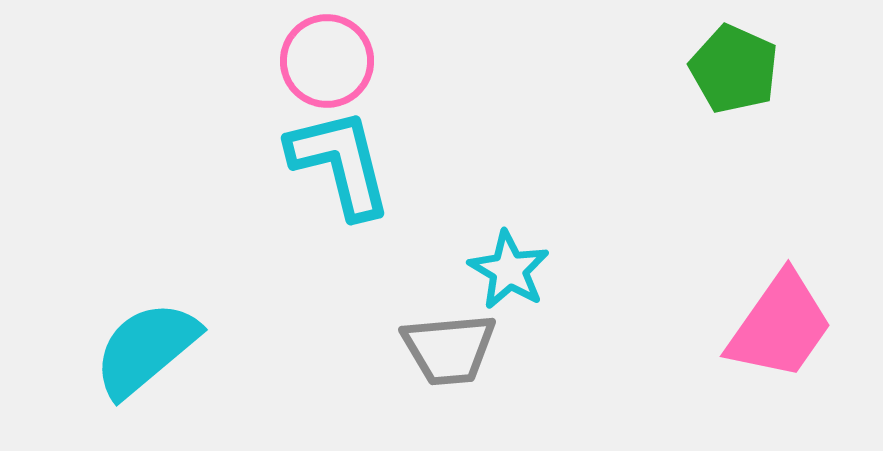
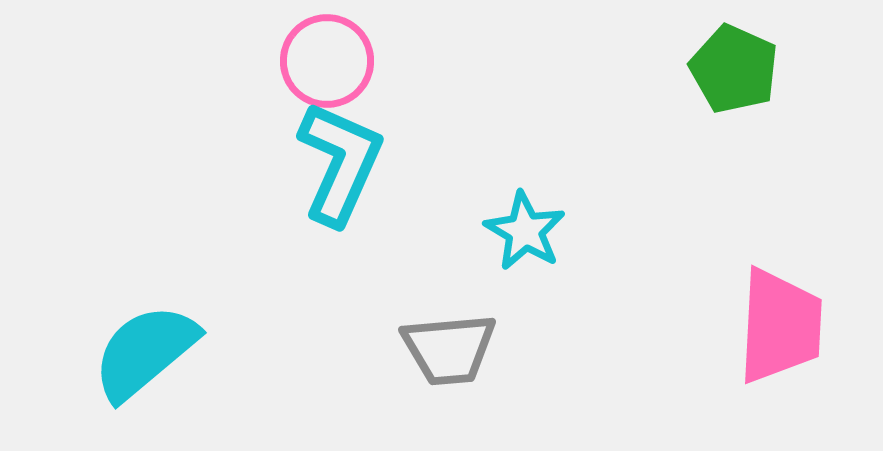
cyan L-shape: rotated 38 degrees clockwise
cyan star: moved 16 px right, 39 px up
pink trapezoid: rotated 32 degrees counterclockwise
cyan semicircle: moved 1 px left, 3 px down
